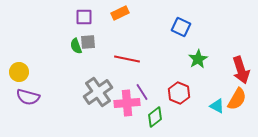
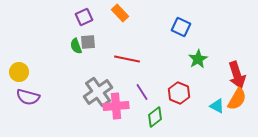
orange rectangle: rotated 72 degrees clockwise
purple square: rotated 24 degrees counterclockwise
red arrow: moved 4 px left, 5 px down
pink cross: moved 11 px left, 3 px down
